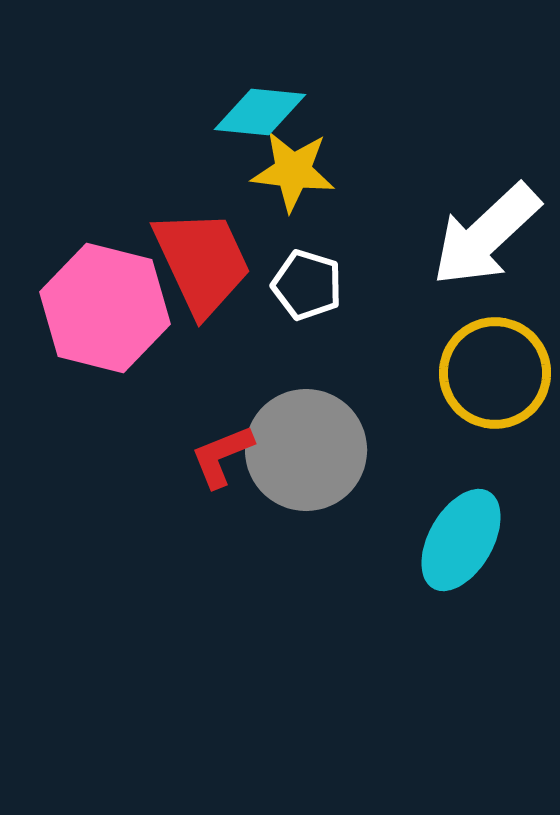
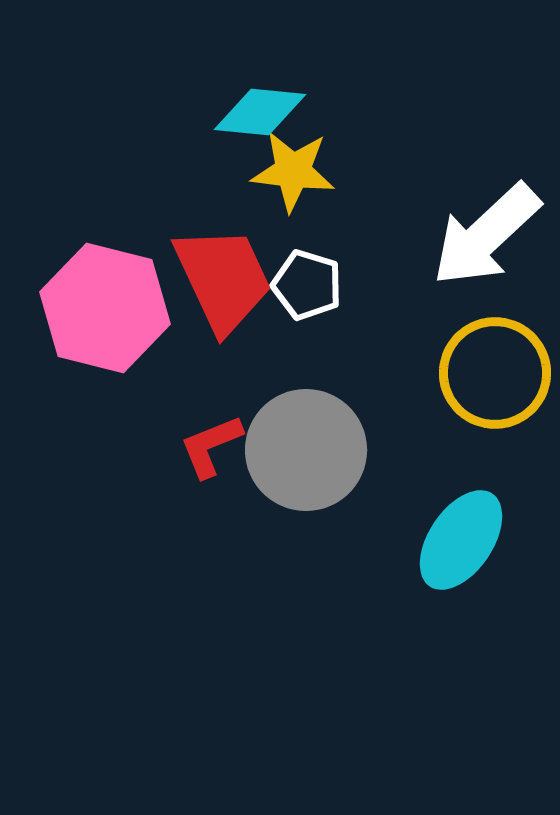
red trapezoid: moved 21 px right, 17 px down
red L-shape: moved 11 px left, 10 px up
cyan ellipse: rotated 4 degrees clockwise
